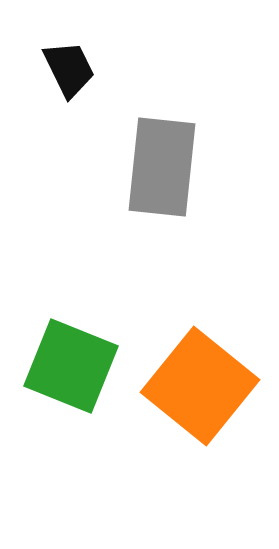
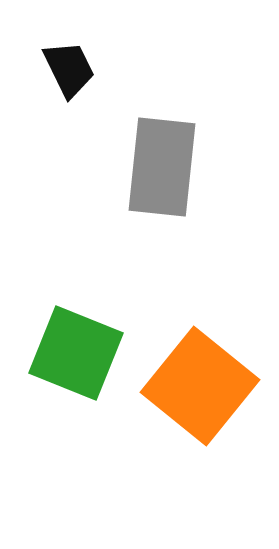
green square: moved 5 px right, 13 px up
